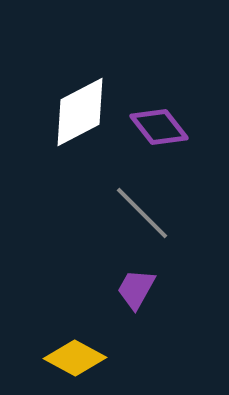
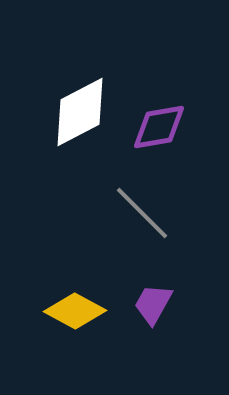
purple diamond: rotated 62 degrees counterclockwise
purple trapezoid: moved 17 px right, 15 px down
yellow diamond: moved 47 px up
